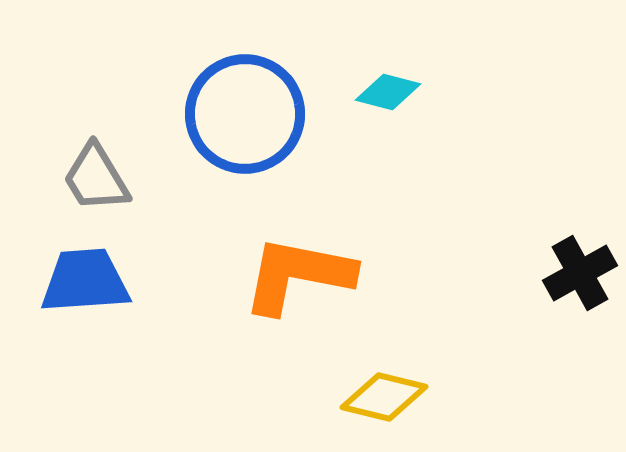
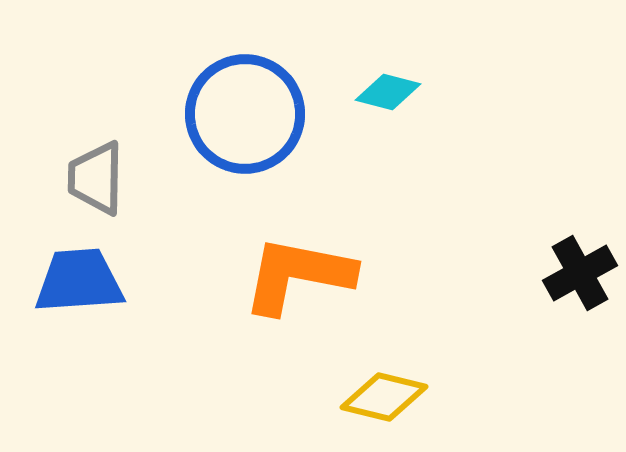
gray trapezoid: rotated 32 degrees clockwise
blue trapezoid: moved 6 px left
